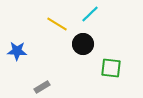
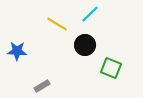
black circle: moved 2 px right, 1 px down
green square: rotated 15 degrees clockwise
gray rectangle: moved 1 px up
